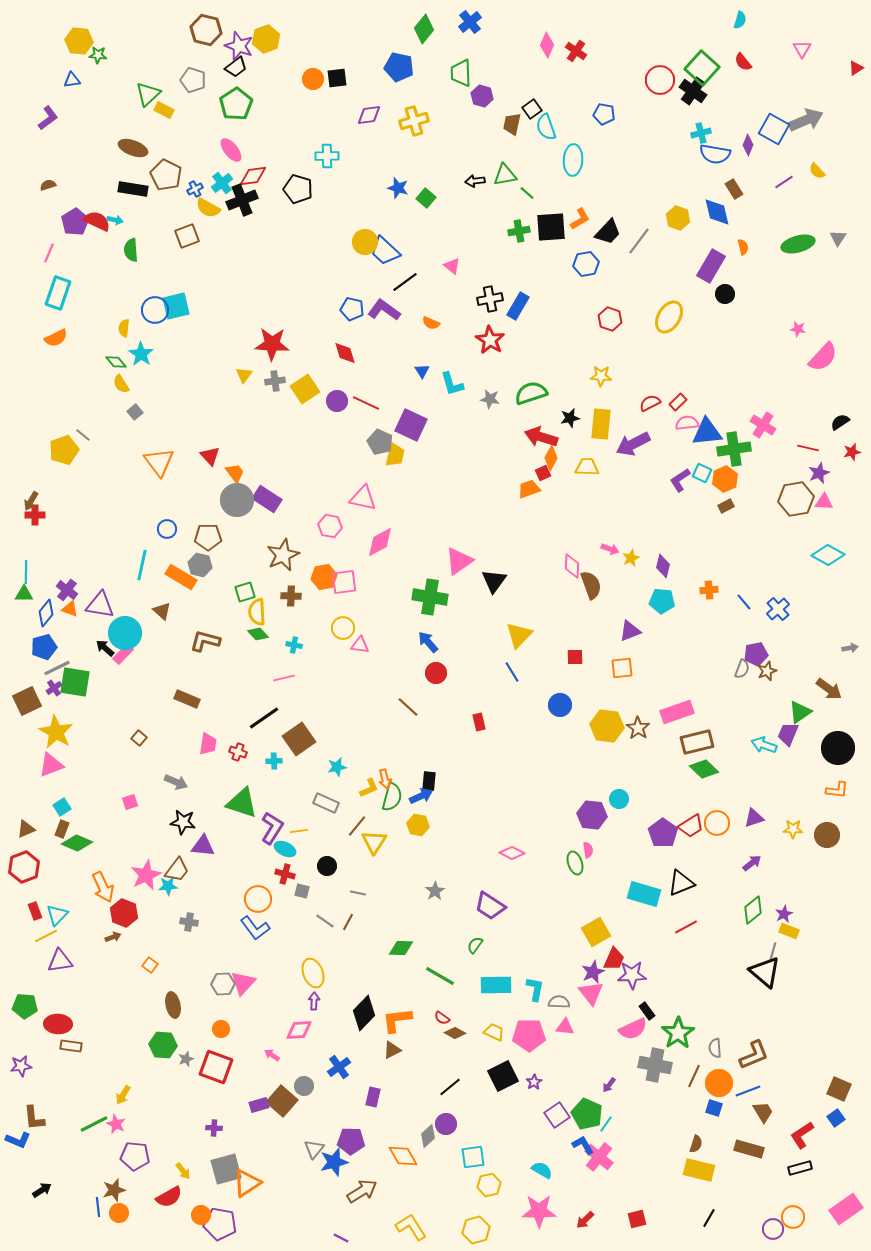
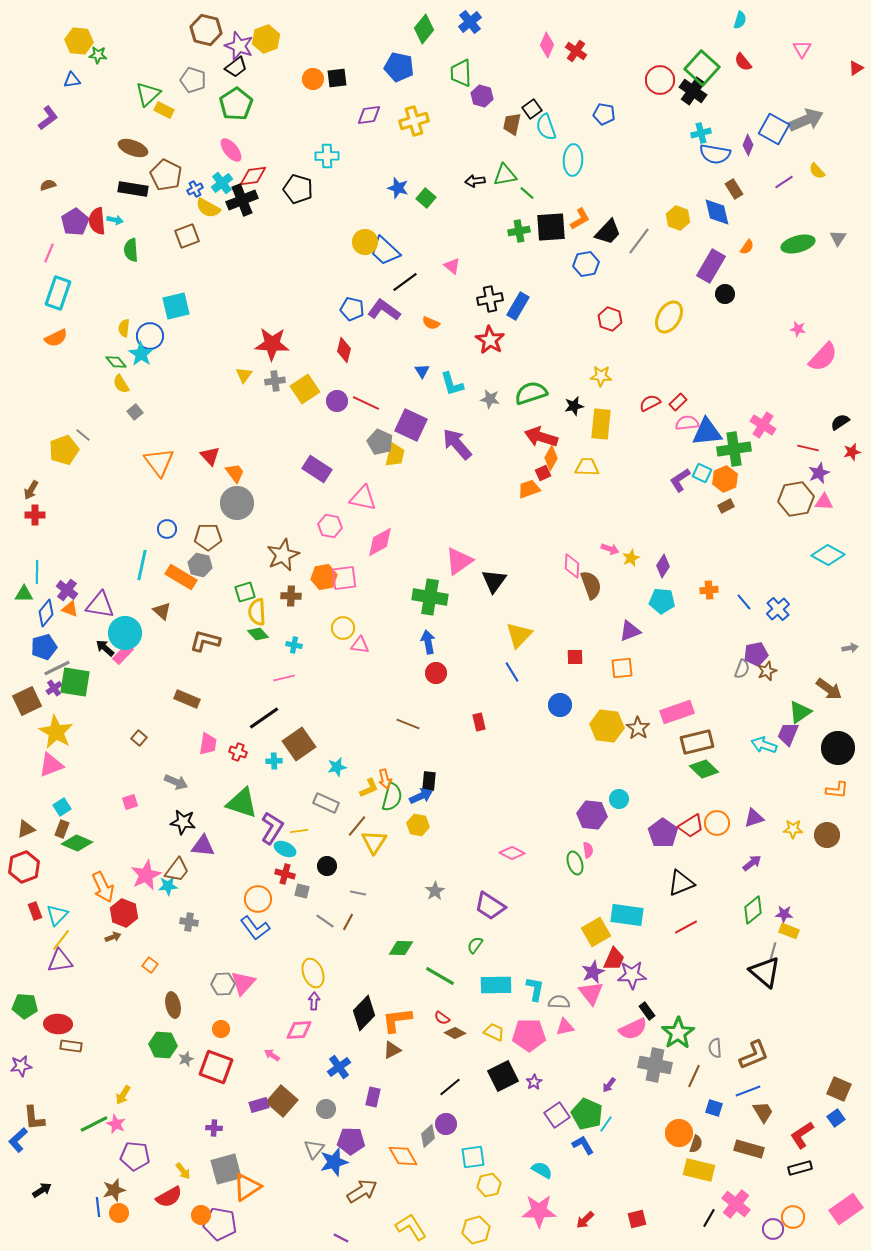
red semicircle at (97, 221): rotated 120 degrees counterclockwise
orange semicircle at (743, 247): moved 4 px right; rotated 49 degrees clockwise
blue circle at (155, 310): moved 5 px left, 26 px down
red diamond at (345, 353): moved 1 px left, 3 px up; rotated 30 degrees clockwise
black star at (570, 418): moved 4 px right, 12 px up
purple arrow at (633, 444): moved 176 px left; rotated 76 degrees clockwise
purple rectangle at (267, 499): moved 50 px right, 30 px up
gray circle at (237, 500): moved 3 px down
brown arrow at (31, 501): moved 11 px up
purple diamond at (663, 566): rotated 20 degrees clockwise
cyan line at (26, 572): moved 11 px right
pink square at (344, 582): moved 4 px up
blue arrow at (428, 642): rotated 30 degrees clockwise
brown line at (408, 707): moved 17 px down; rotated 20 degrees counterclockwise
brown square at (299, 739): moved 5 px down
cyan rectangle at (644, 894): moved 17 px left, 21 px down; rotated 8 degrees counterclockwise
purple star at (784, 914): rotated 30 degrees clockwise
yellow line at (46, 936): moved 15 px right, 4 px down; rotated 25 degrees counterclockwise
pink triangle at (565, 1027): rotated 18 degrees counterclockwise
orange circle at (719, 1083): moved 40 px left, 50 px down
gray circle at (304, 1086): moved 22 px right, 23 px down
blue L-shape at (18, 1140): rotated 115 degrees clockwise
pink cross at (599, 1157): moved 137 px right, 47 px down
orange triangle at (247, 1183): moved 4 px down
